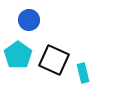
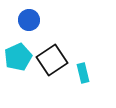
cyan pentagon: moved 2 px down; rotated 12 degrees clockwise
black square: moved 2 px left; rotated 32 degrees clockwise
